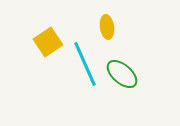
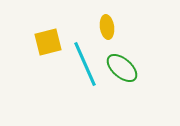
yellow square: rotated 20 degrees clockwise
green ellipse: moved 6 px up
